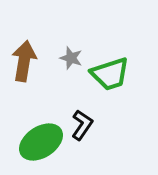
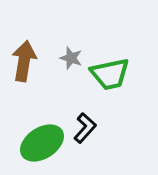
green trapezoid: rotated 6 degrees clockwise
black L-shape: moved 3 px right, 3 px down; rotated 8 degrees clockwise
green ellipse: moved 1 px right, 1 px down
